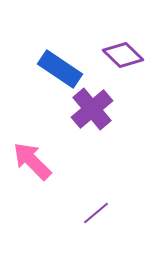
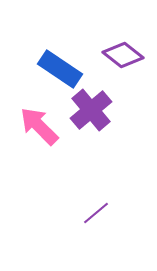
purple diamond: rotated 6 degrees counterclockwise
purple cross: moved 1 px left, 1 px down
pink arrow: moved 7 px right, 35 px up
